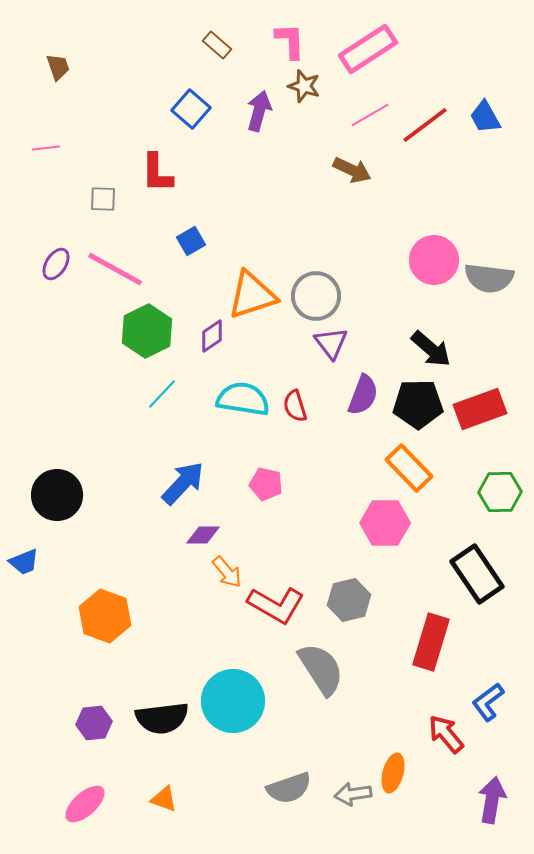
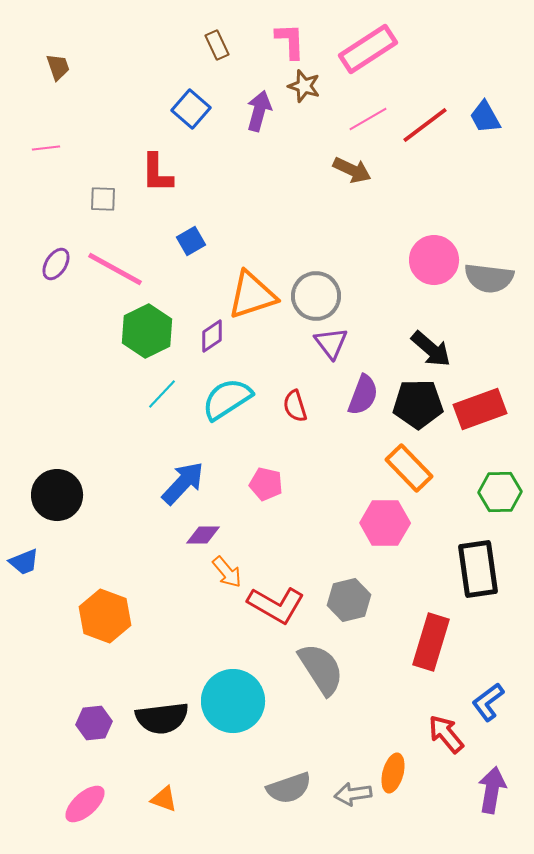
brown rectangle at (217, 45): rotated 24 degrees clockwise
pink line at (370, 115): moved 2 px left, 4 px down
cyan semicircle at (243, 399): moved 16 px left; rotated 42 degrees counterclockwise
black rectangle at (477, 574): moved 1 px right, 5 px up; rotated 26 degrees clockwise
purple arrow at (492, 800): moved 10 px up
